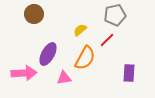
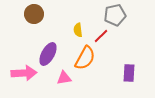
yellow semicircle: moved 2 px left; rotated 56 degrees counterclockwise
red line: moved 6 px left, 4 px up
